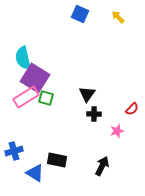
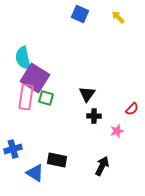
pink rectangle: rotated 50 degrees counterclockwise
black cross: moved 2 px down
blue cross: moved 1 px left, 2 px up
